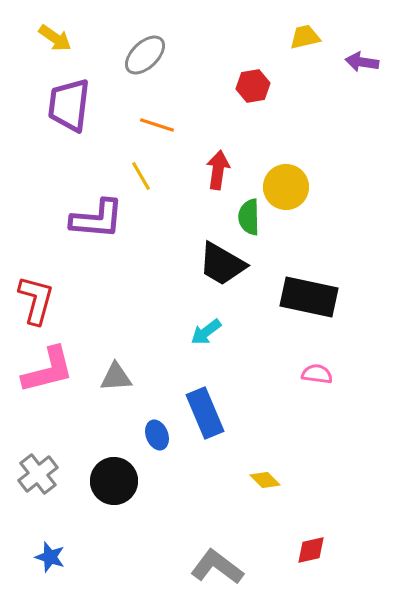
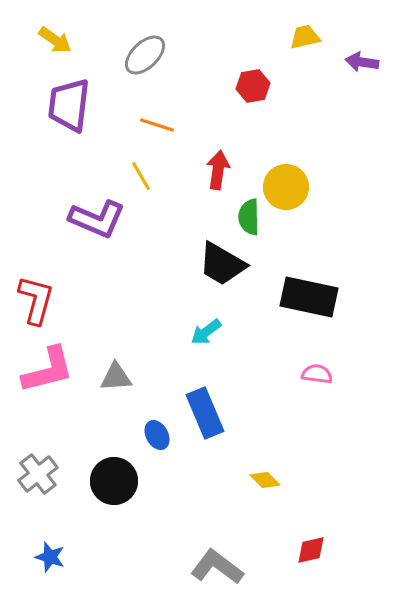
yellow arrow: moved 2 px down
purple L-shape: rotated 18 degrees clockwise
blue ellipse: rotated 8 degrees counterclockwise
